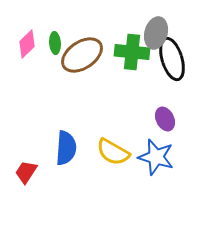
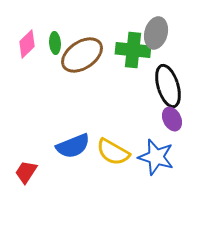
green cross: moved 1 px right, 2 px up
black ellipse: moved 4 px left, 27 px down
purple ellipse: moved 7 px right
blue semicircle: moved 7 px right, 2 px up; rotated 64 degrees clockwise
